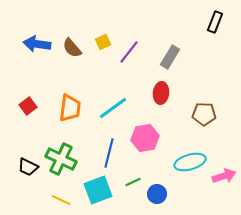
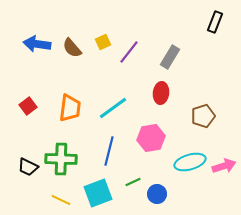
brown pentagon: moved 1 px left, 2 px down; rotated 20 degrees counterclockwise
pink hexagon: moved 6 px right
blue line: moved 2 px up
green cross: rotated 24 degrees counterclockwise
pink arrow: moved 10 px up
cyan square: moved 3 px down
